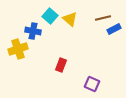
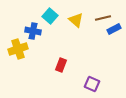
yellow triangle: moved 6 px right, 1 px down
